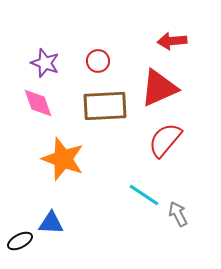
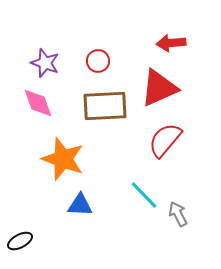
red arrow: moved 1 px left, 2 px down
cyan line: rotated 12 degrees clockwise
blue triangle: moved 29 px right, 18 px up
